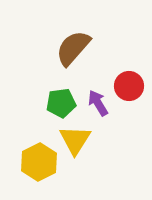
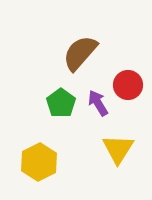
brown semicircle: moved 7 px right, 5 px down
red circle: moved 1 px left, 1 px up
green pentagon: rotated 28 degrees counterclockwise
yellow triangle: moved 43 px right, 9 px down
